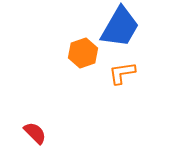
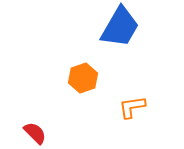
orange hexagon: moved 25 px down
orange L-shape: moved 10 px right, 34 px down
